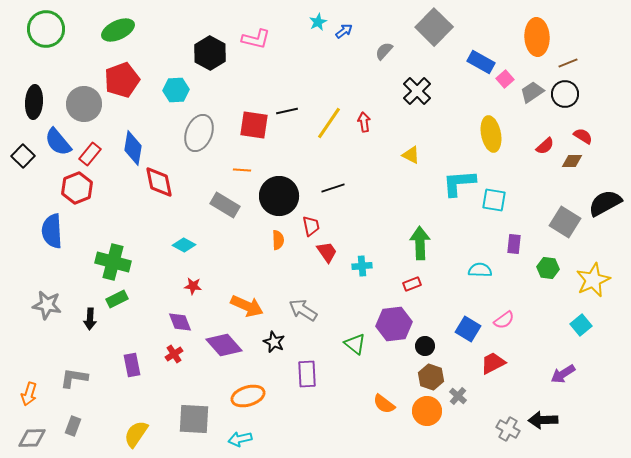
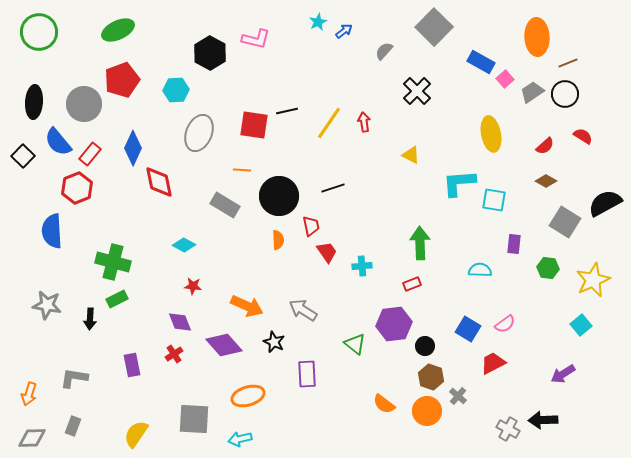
green circle at (46, 29): moved 7 px left, 3 px down
blue diamond at (133, 148): rotated 16 degrees clockwise
brown diamond at (572, 161): moved 26 px left, 20 px down; rotated 30 degrees clockwise
pink semicircle at (504, 320): moved 1 px right, 4 px down
